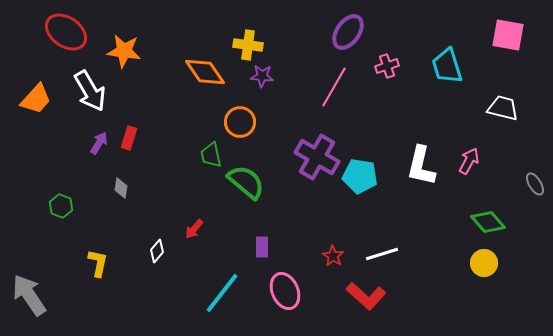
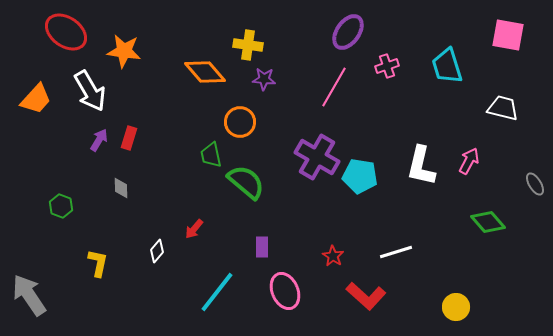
orange diamond: rotated 6 degrees counterclockwise
purple star: moved 2 px right, 3 px down
purple arrow: moved 3 px up
gray diamond: rotated 10 degrees counterclockwise
white line: moved 14 px right, 2 px up
yellow circle: moved 28 px left, 44 px down
cyan line: moved 5 px left, 1 px up
